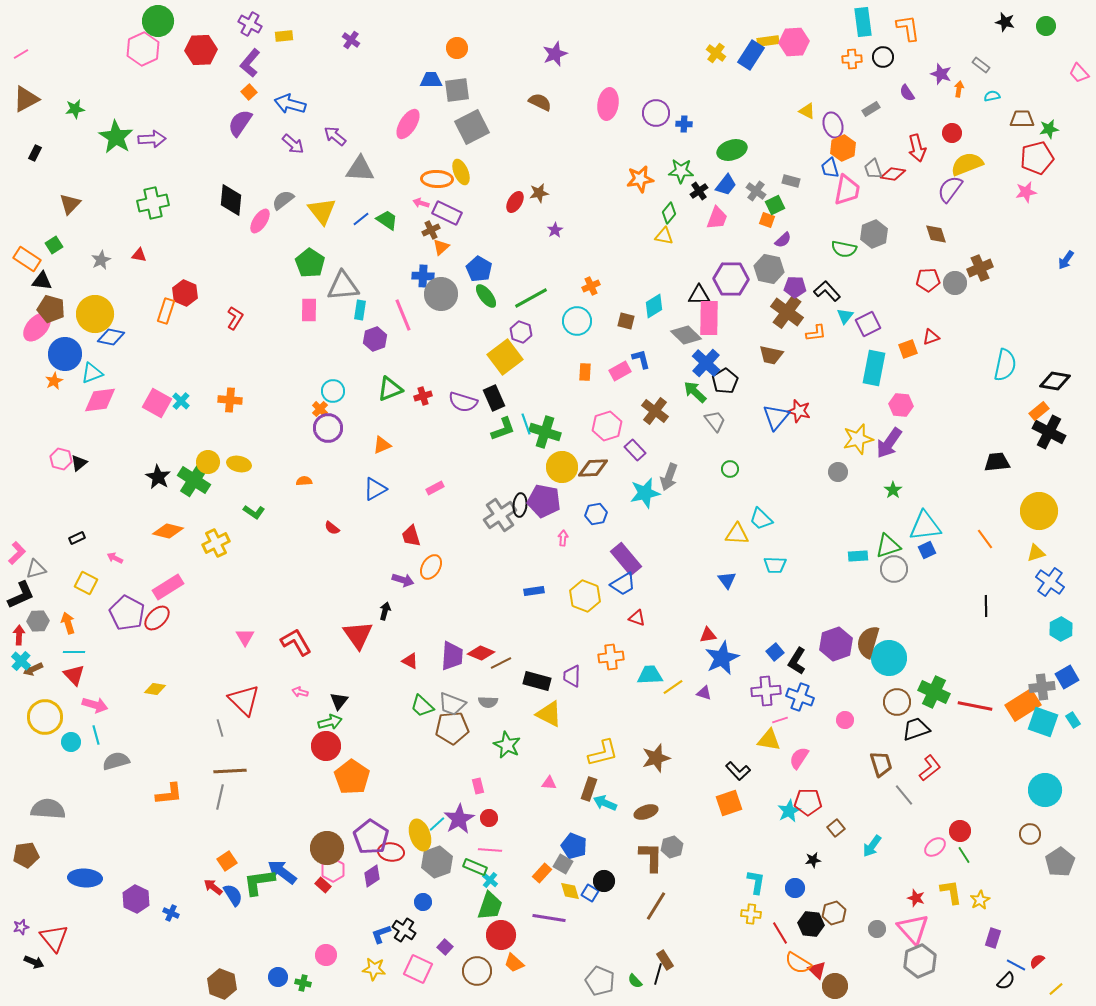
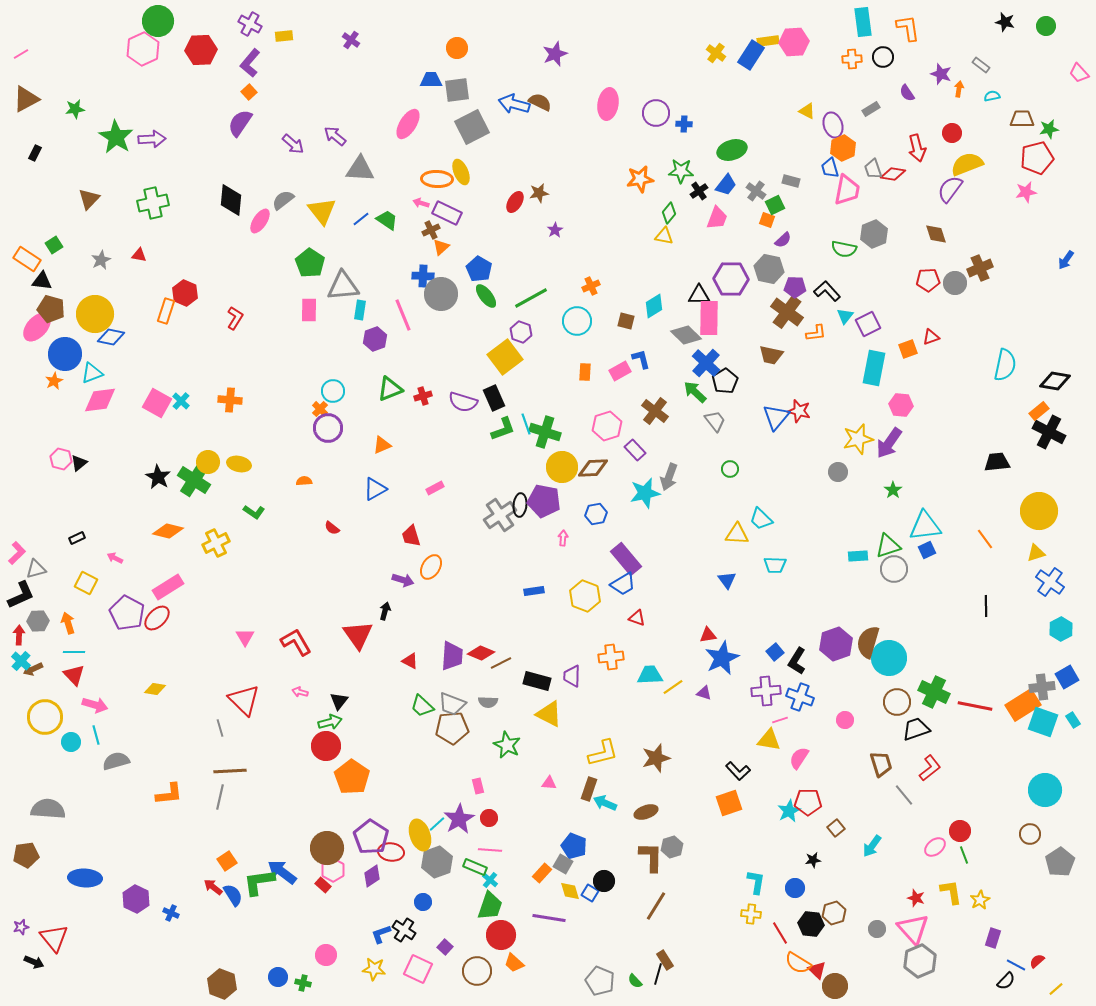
blue arrow at (290, 104): moved 224 px right
brown triangle at (70, 204): moved 19 px right, 5 px up
green line at (964, 855): rotated 12 degrees clockwise
